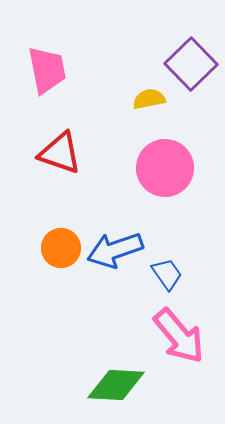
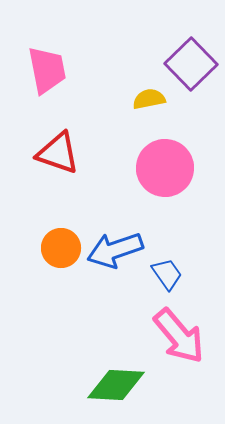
red triangle: moved 2 px left
